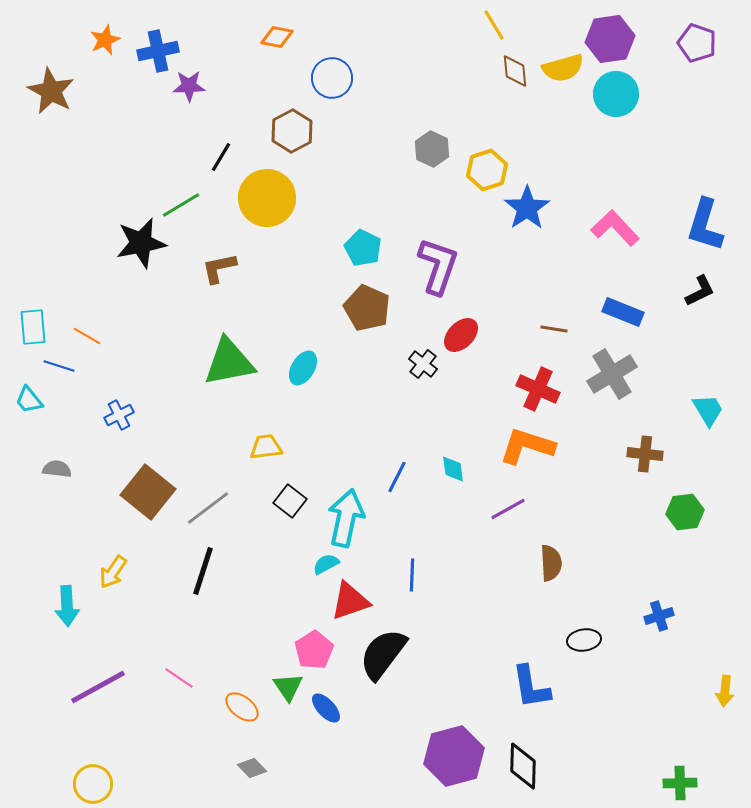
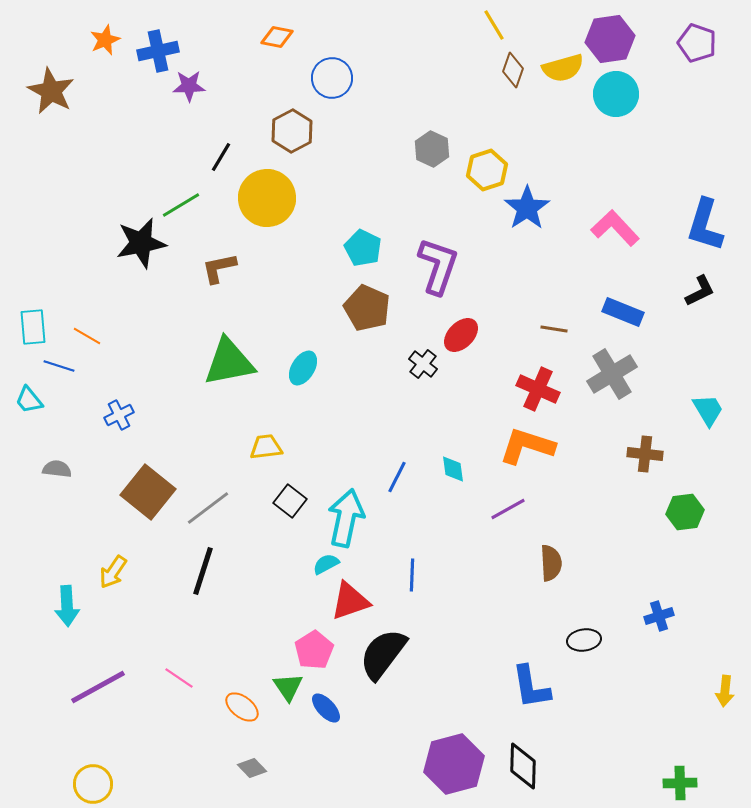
brown diamond at (515, 71): moved 2 px left, 1 px up; rotated 24 degrees clockwise
purple hexagon at (454, 756): moved 8 px down
